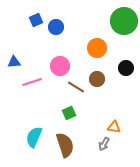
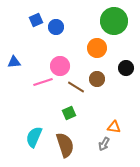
green circle: moved 10 px left
pink line: moved 11 px right
